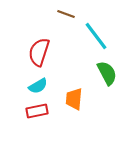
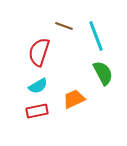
brown line: moved 2 px left, 12 px down
cyan line: rotated 16 degrees clockwise
green semicircle: moved 4 px left
orange trapezoid: rotated 60 degrees clockwise
